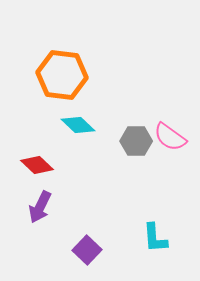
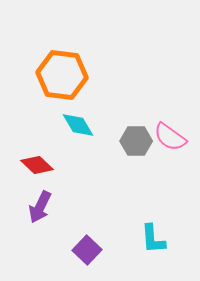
cyan diamond: rotated 16 degrees clockwise
cyan L-shape: moved 2 px left, 1 px down
